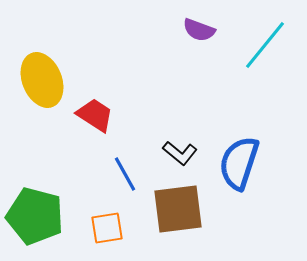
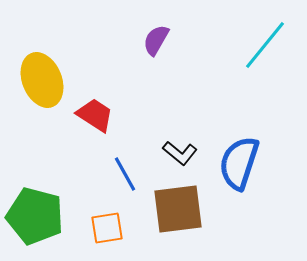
purple semicircle: moved 43 px left, 10 px down; rotated 100 degrees clockwise
